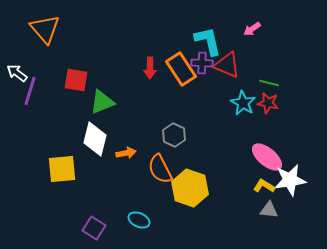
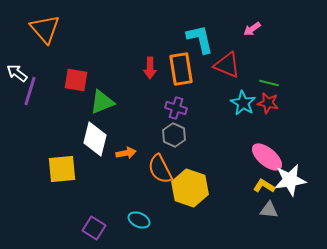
cyan L-shape: moved 8 px left, 2 px up
purple cross: moved 26 px left, 45 px down; rotated 15 degrees clockwise
orange rectangle: rotated 24 degrees clockwise
